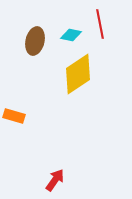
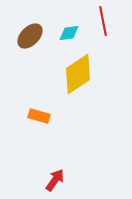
red line: moved 3 px right, 3 px up
cyan diamond: moved 2 px left, 2 px up; rotated 20 degrees counterclockwise
brown ellipse: moved 5 px left, 5 px up; rotated 32 degrees clockwise
orange rectangle: moved 25 px right
